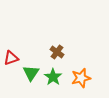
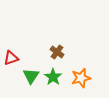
green triangle: moved 3 px down
